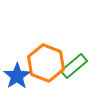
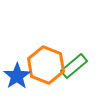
orange hexagon: moved 2 px down
